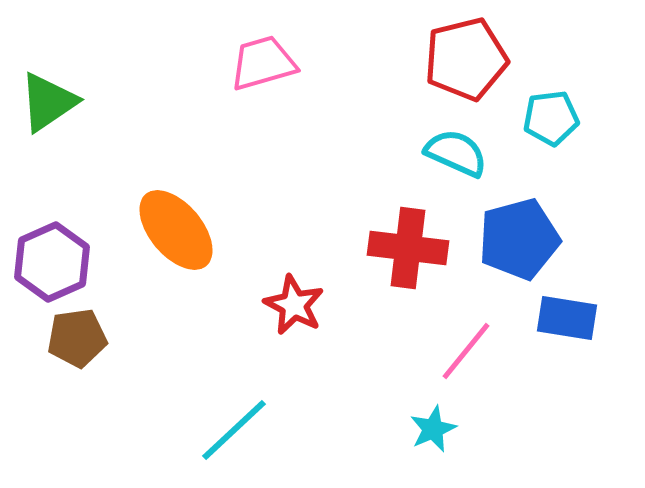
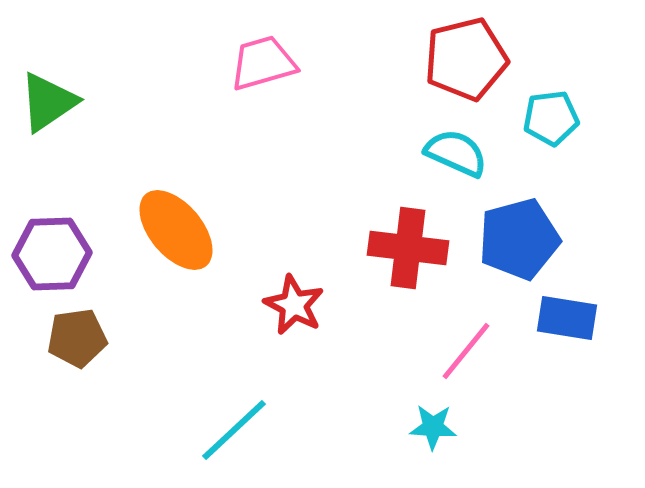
purple hexagon: moved 8 px up; rotated 22 degrees clockwise
cyan star: moved 2 px up; rotated 27 degrees clockwise
